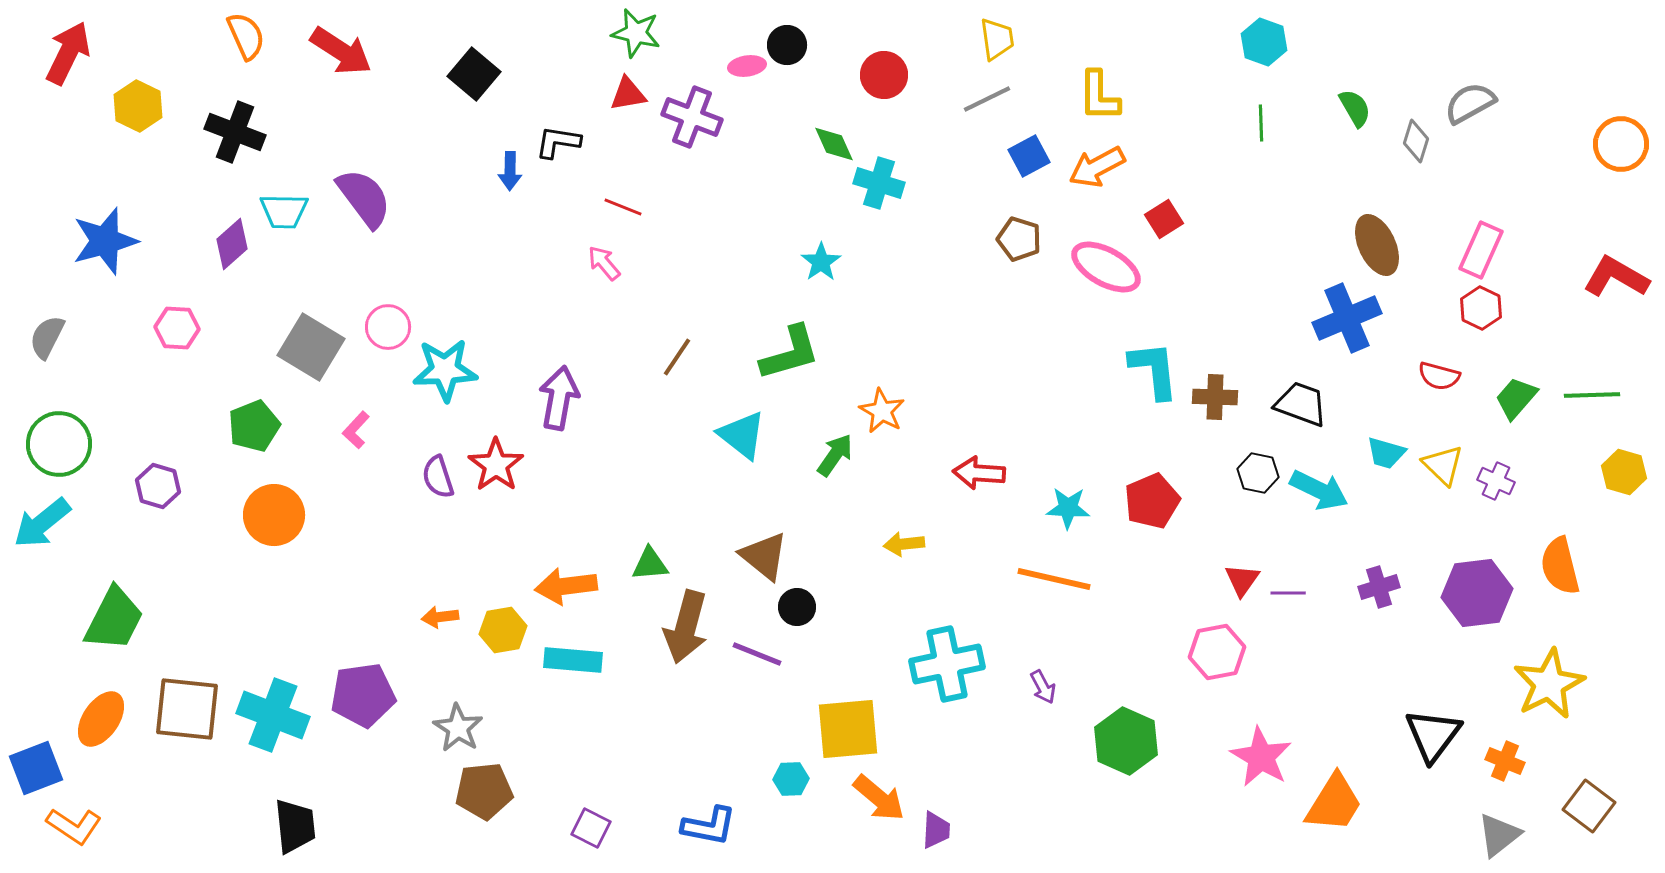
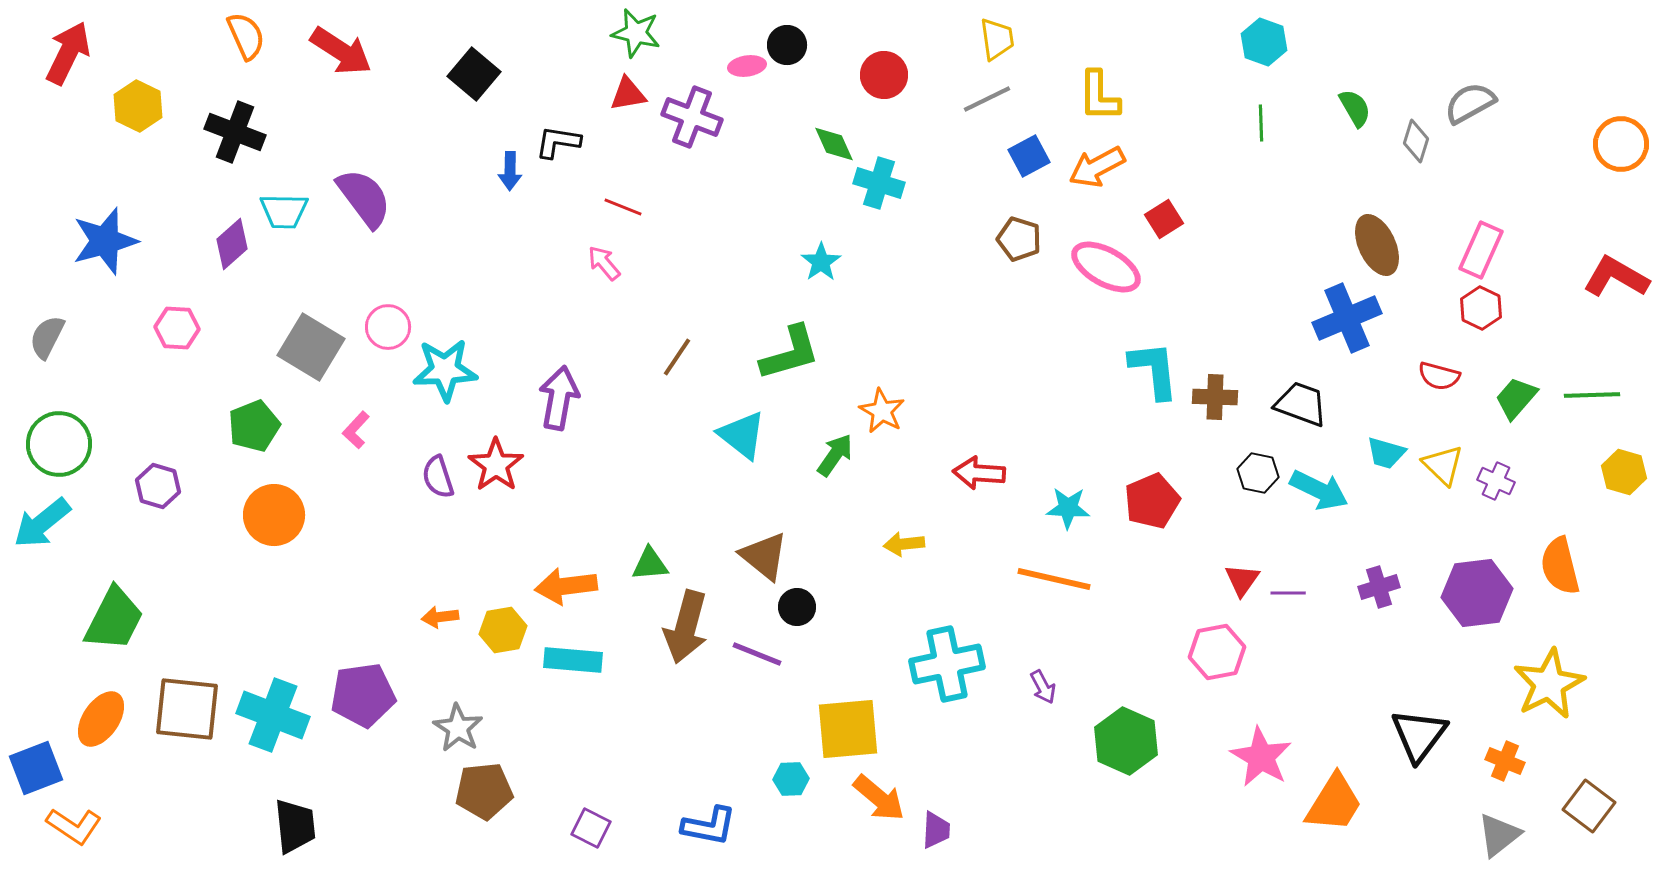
black triangle at (1433, 735): moved 14 px left
